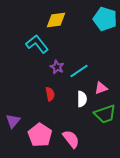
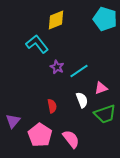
yellow diamond: rotated 15 degrees counterclockwise
red semicircle: moved 2 px right, 12 px down
white semicircle: moved 1 px down; rotated 21 degrees counterclockwise
